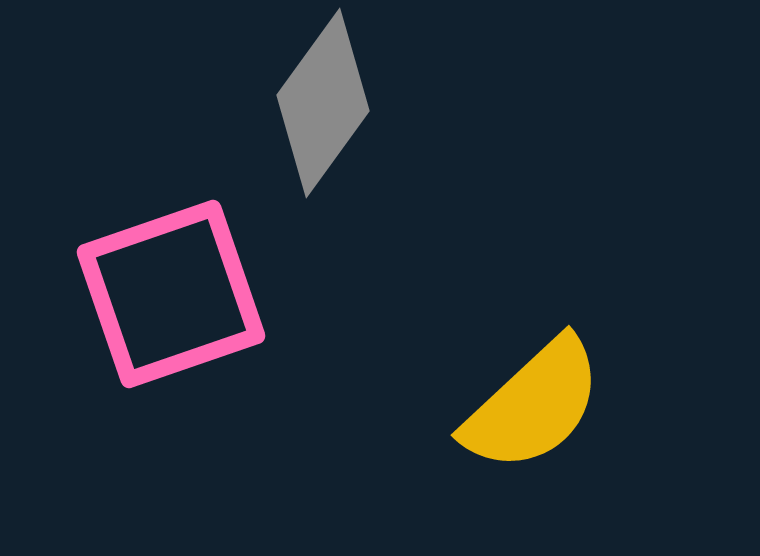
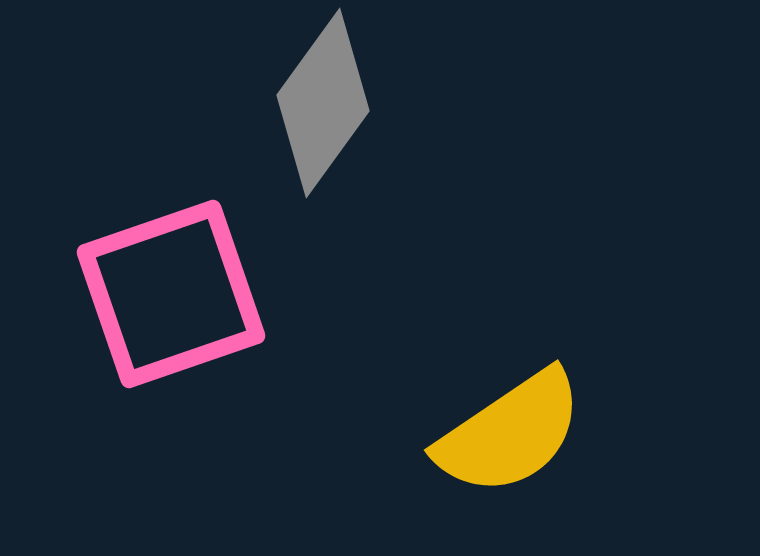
yellow semicircle: moved 23 px left, 28 px down; rotated 9 degrees clockwise
